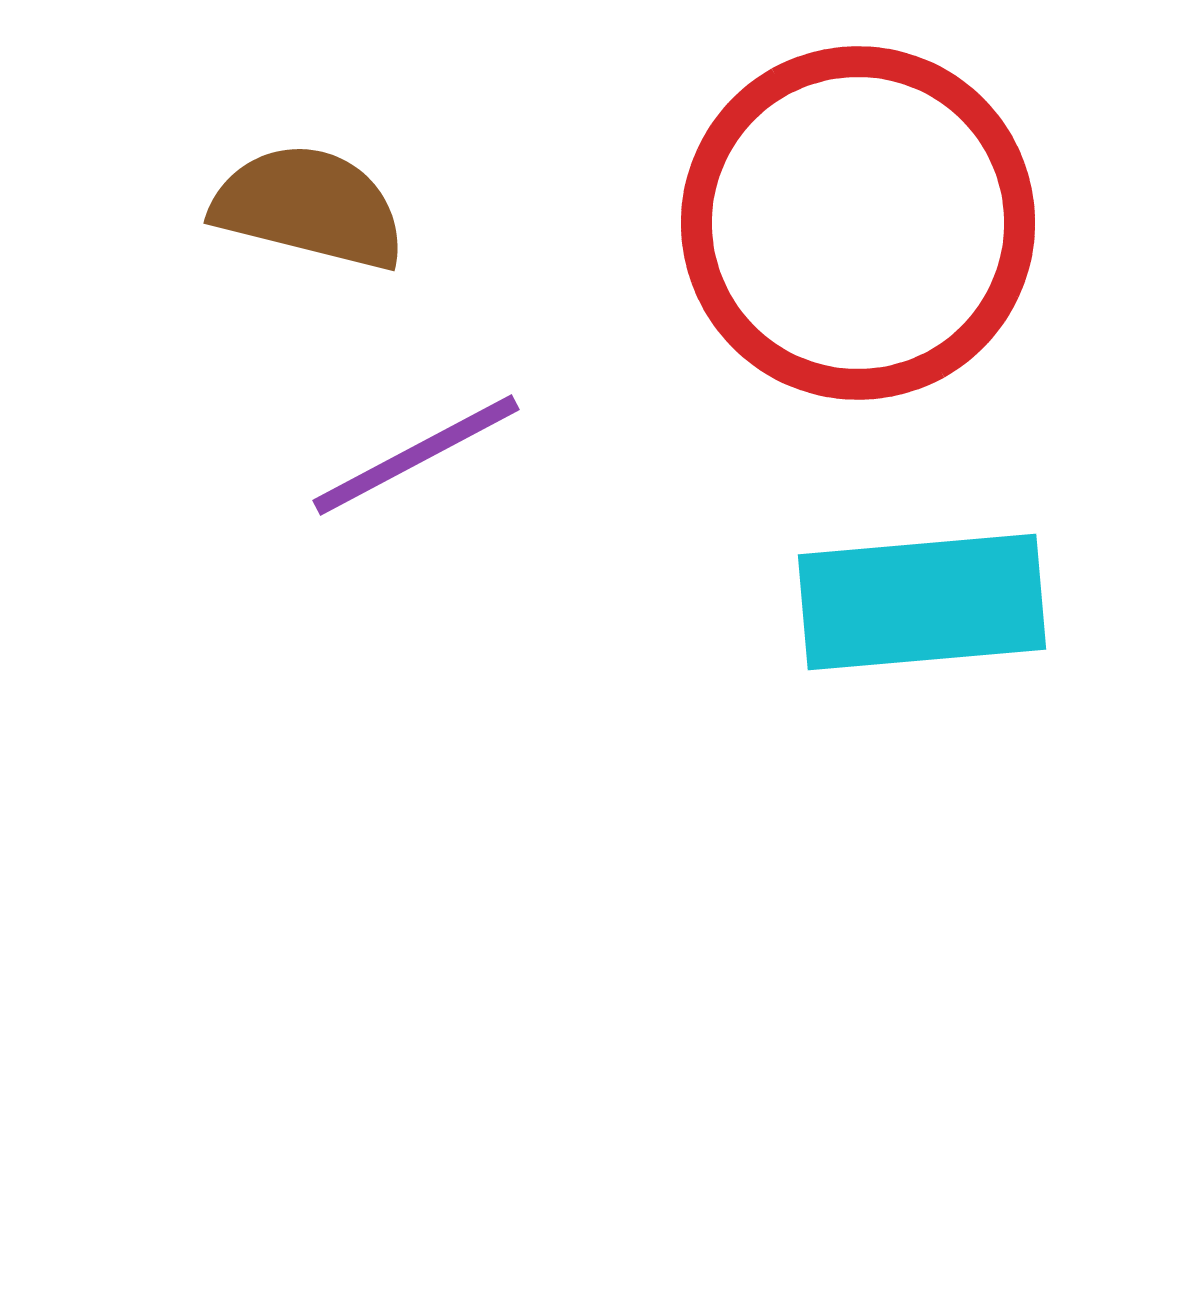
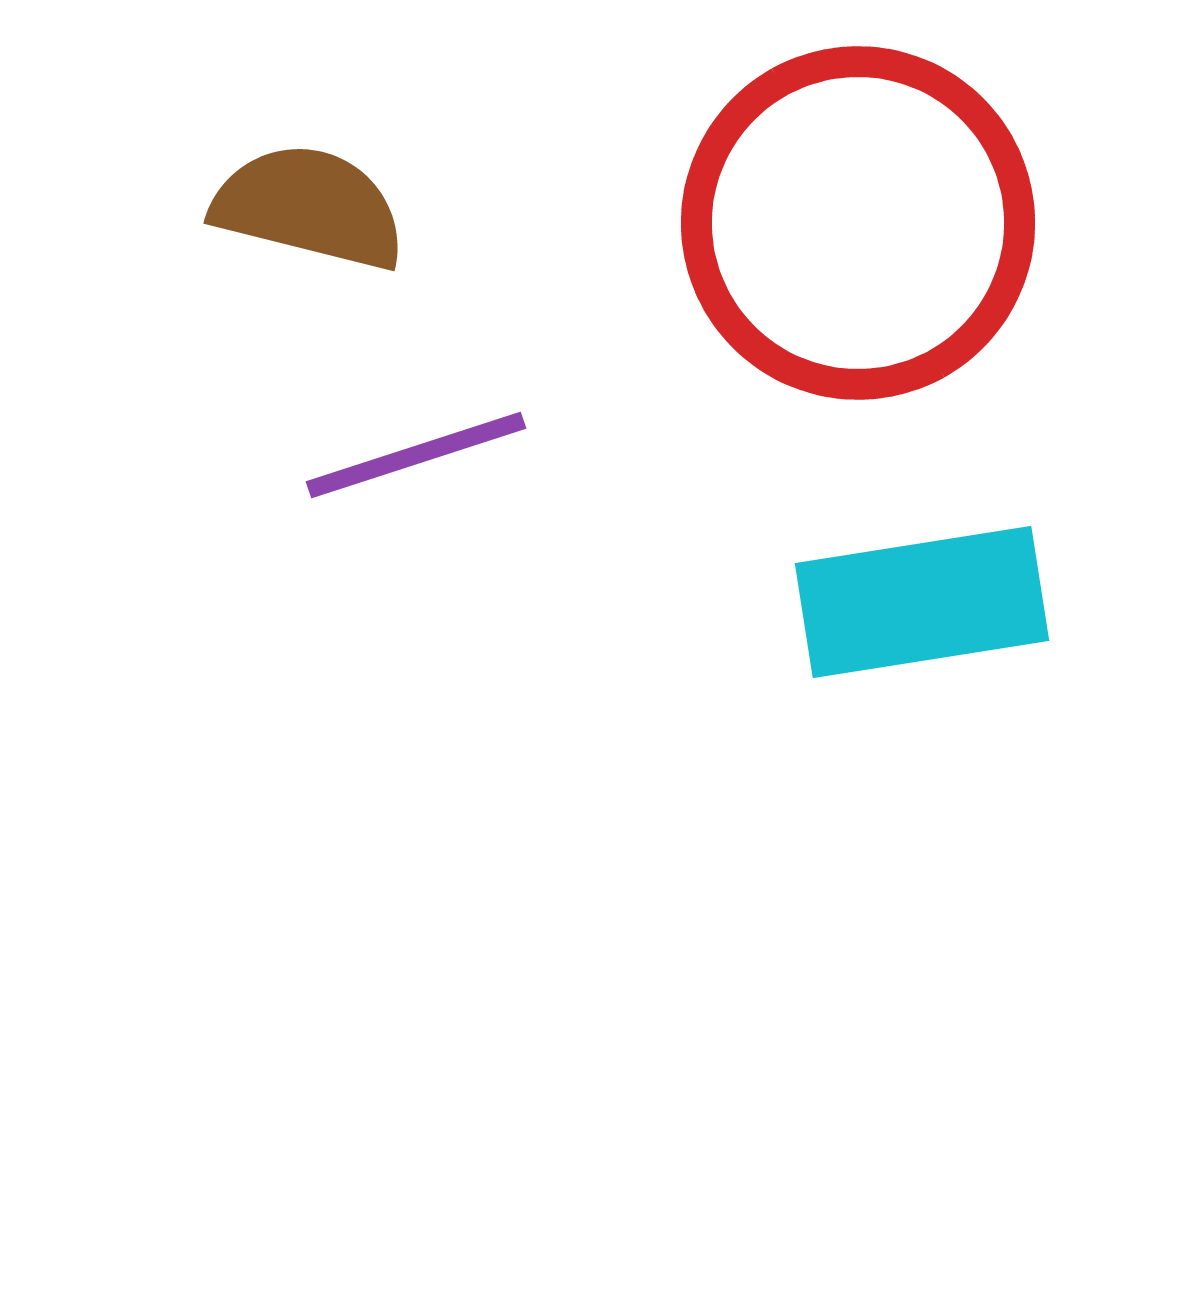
purple line: rotated 10 degrees clockwise
cyan rectangle: rotated 4 degrees counterclockwise
